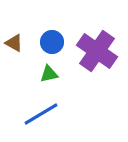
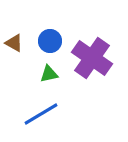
blue circle: moved 2 px left, 1 px up
purple cross: moved 5 px left, 7 px down
